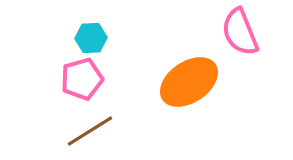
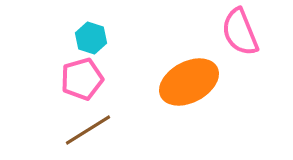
cyan hexagon: rotated 20 degrees clockwise
orange ellipse: rotated 6 degrees clockwise
brown line: moved 2 px left, 1 px up
